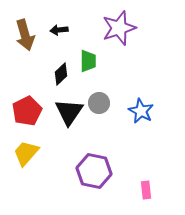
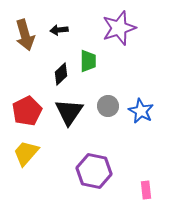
gray circle: moved 9 px right, 3 px down
